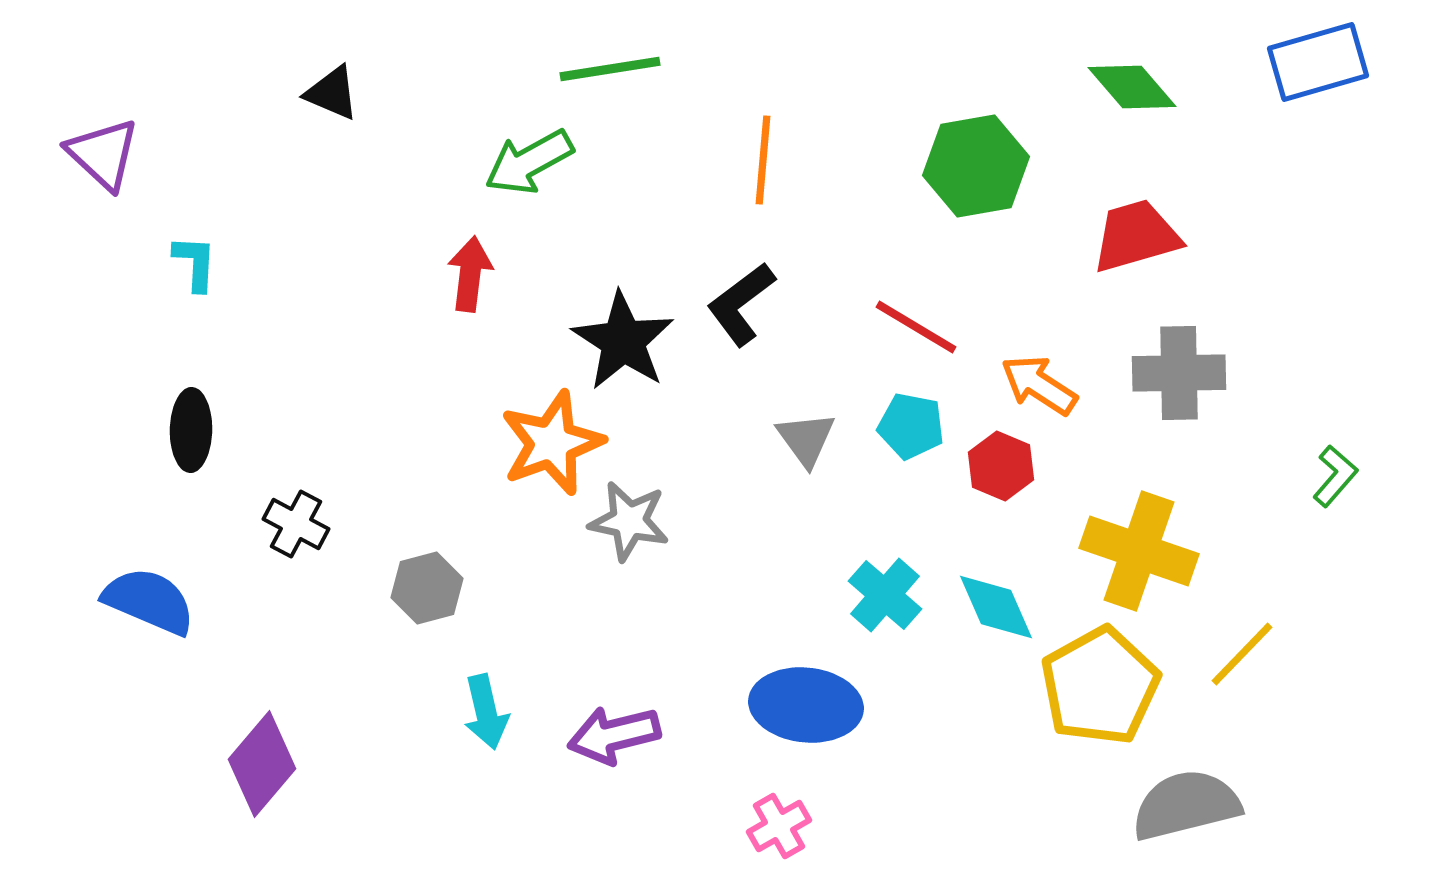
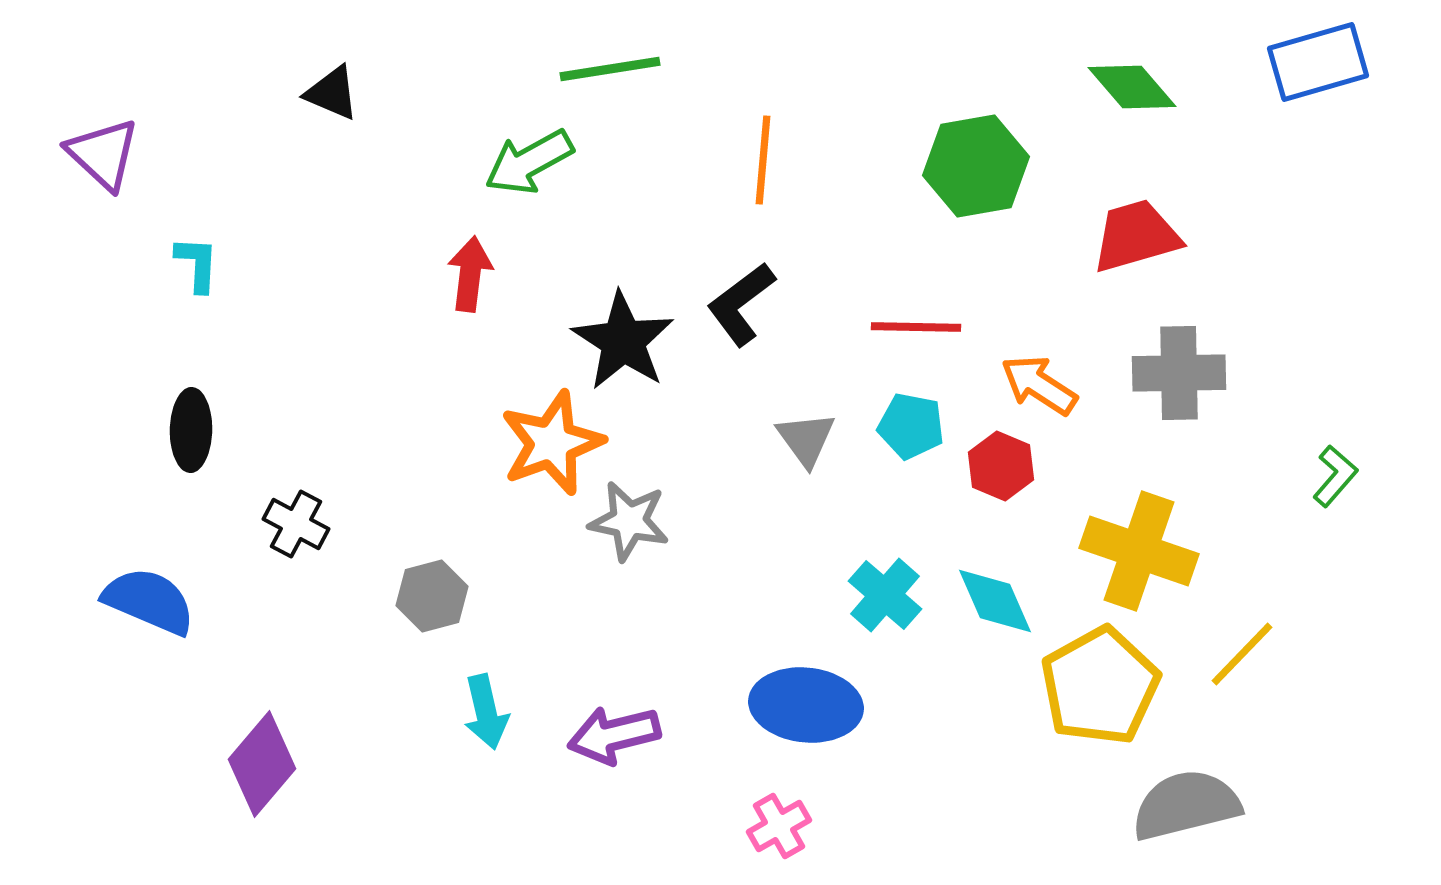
cyan L-shape: moved 2 px right, 1 px down
red line: rotated 30 degrees counterclockwise
gray hexagon: moved 5 px right, 8 px down
cyan diamond: moved 1 px left, 6 px up
